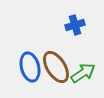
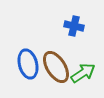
blue cross: moved 1 px left, 1 px down; rotated 30 degrees clockwise
blue ellipse: moved 2 px left, 3 px up
